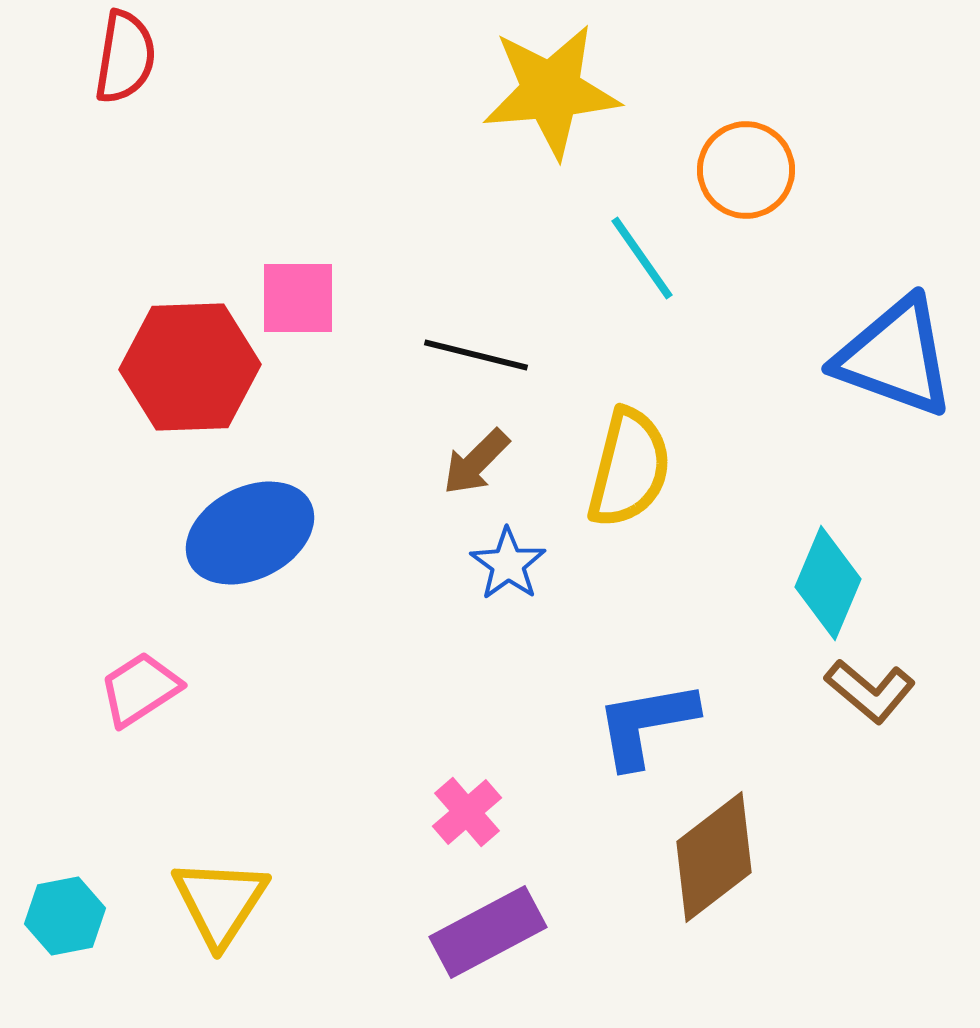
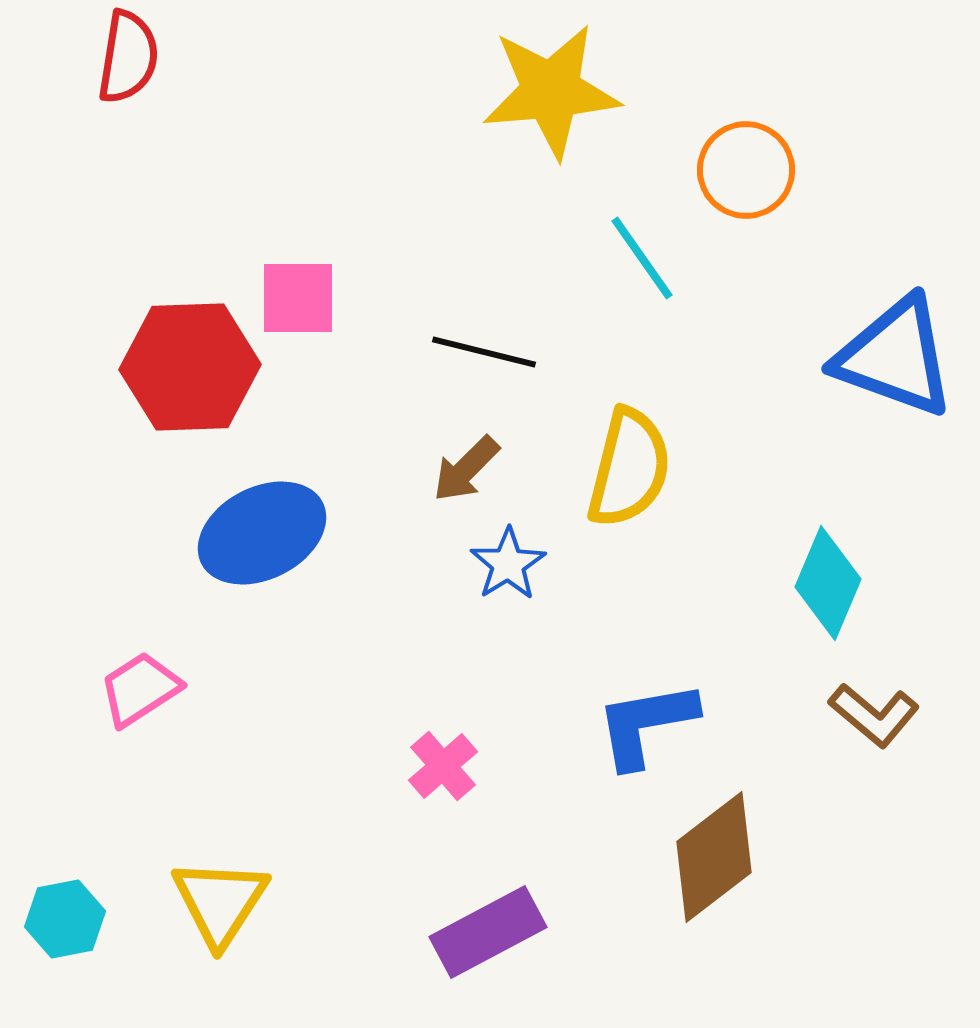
red semicircle: moved 3 px right
black line: moved 8 px right, 3 px up
brown arrow: moved 10 px left, 7 px down
blue ellipse: moved 12 px right
blue star: rotated 4 degrees clockwise
brown L-shape: moved 4 px right, 24 px down
pink cross: moved 24 px left, 46 px up
cyan hexagon: moved 3 px down
